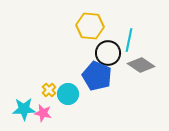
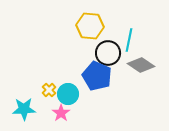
pink star: moved 18 px right; rotated 24 degrees clockwise
